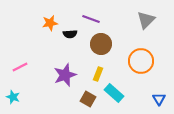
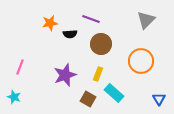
pink line: rotated 42 degrees counterclockwise
cyan star: moved 1 px right
